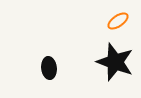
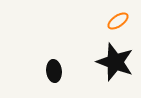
black ellipse: moved 5 px right, 3 px down
